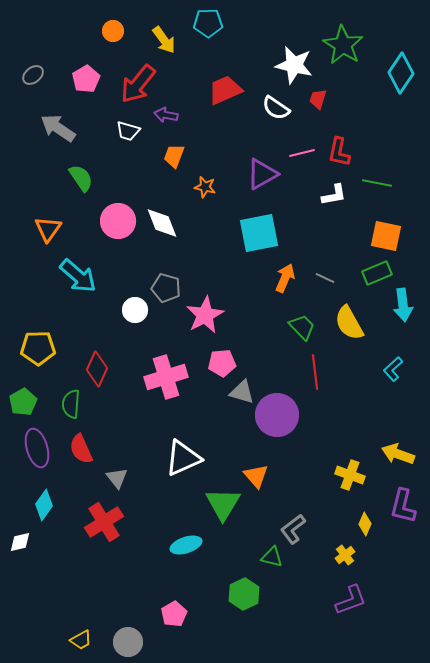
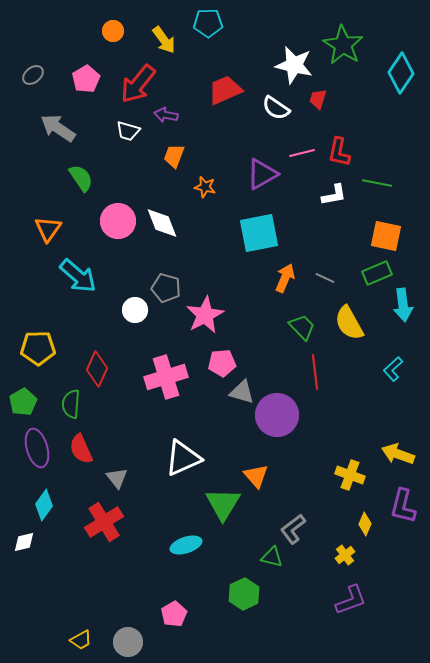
white diamond at (20, 542): moved 4 px right
